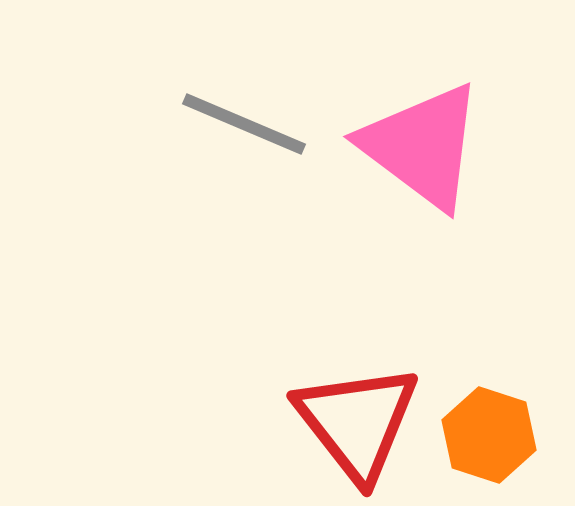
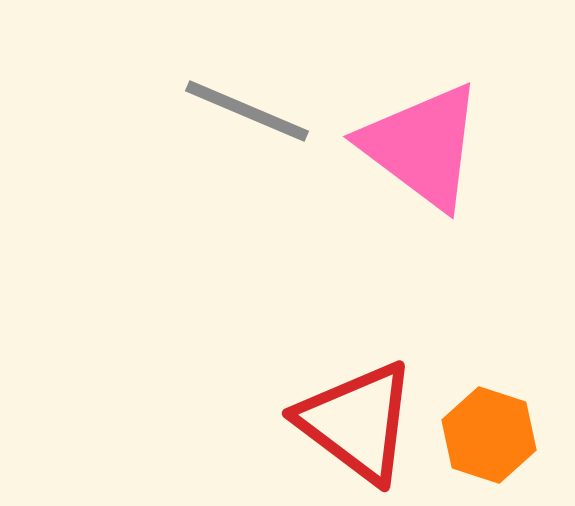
gray line: moved 3 px right, 13 px up
red triangle: rotated 15 degrees counterclockwise
